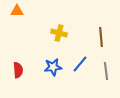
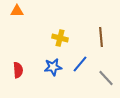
yellow cross: moved 1 px right, 5 px down
gray line: moved 7 px down; rotated 36 degrees counterclockwise
